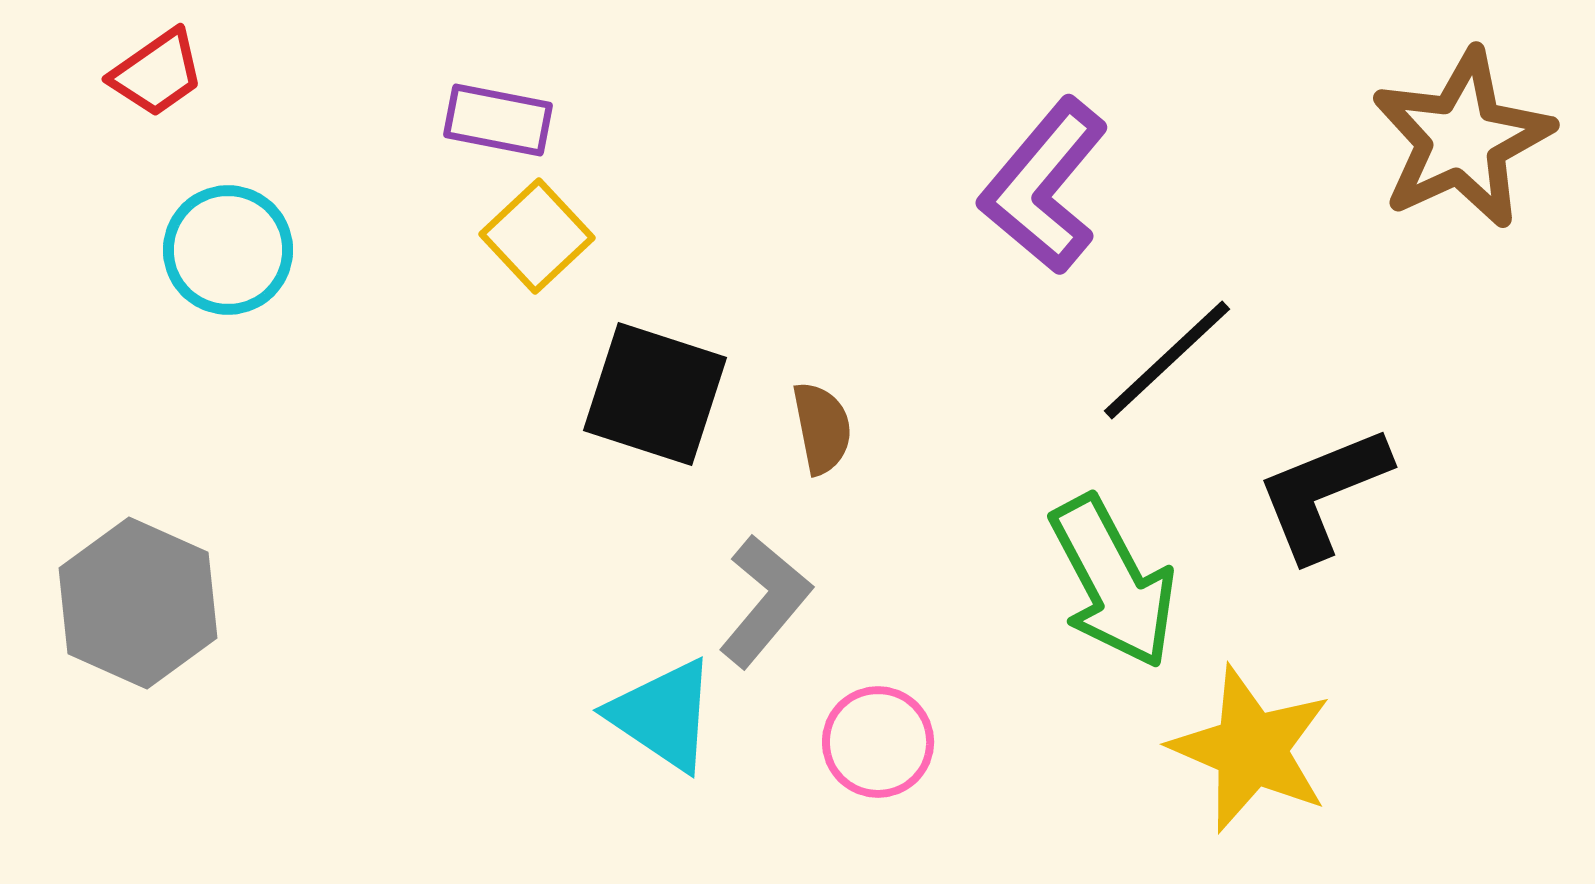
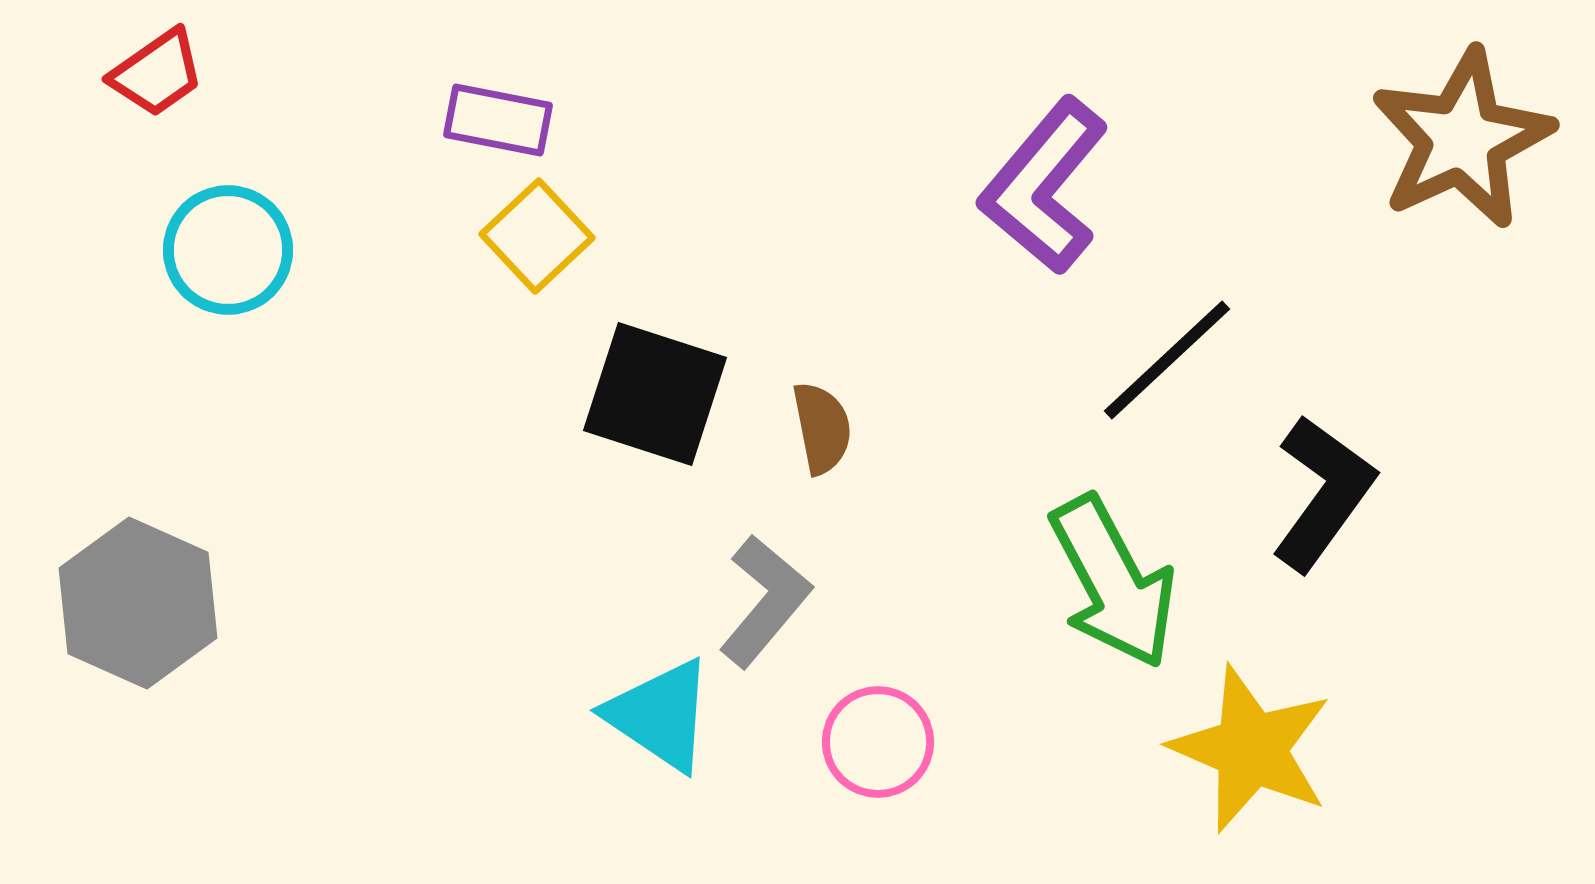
black L-shape: rotated 148 degrees clockwise
cyan triangle: moved 3 px left
